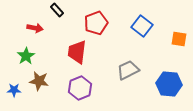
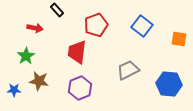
red pentagon: moved 2 px down
